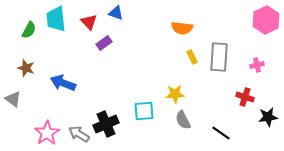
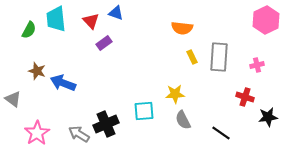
red triangle: moved 2 px right, 1 px up
brown star: moved 11 px right, 3 px down
pink star: moved 10 px left
